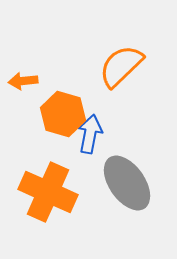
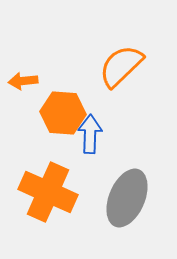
orange hexagon: moved 1 px up; rotated 12 degrees counterclockwise
blue arrow: rotated 9 degrees counterclockwise
gray ellipse: moved 15 px down; rotated 58 degrees clockwise
